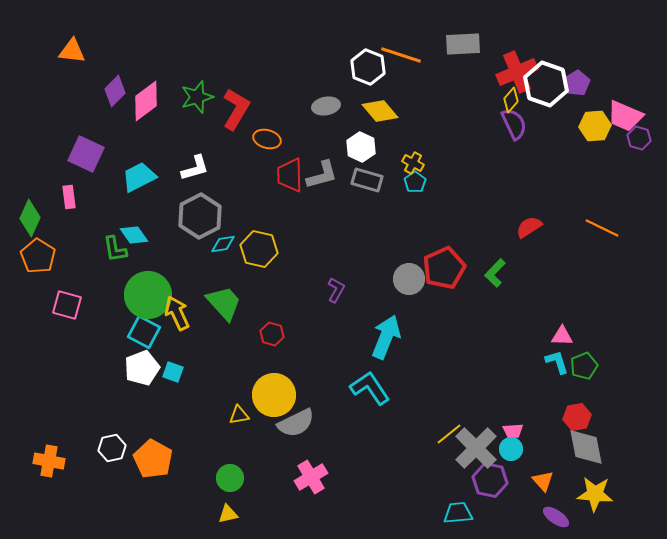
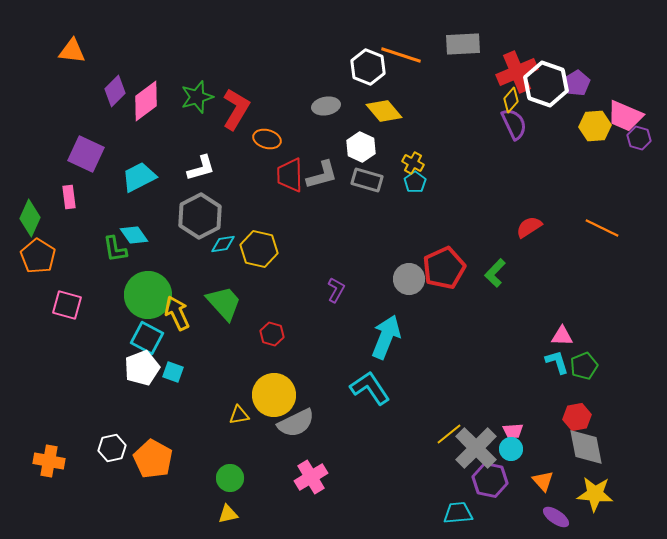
yellow diamond at (380, 111): moved 4 px right
white L-shape at (195, 168): moved 6 px right
cyan square at (144, 332): moved 3 px right, 6 px down
